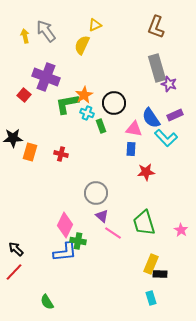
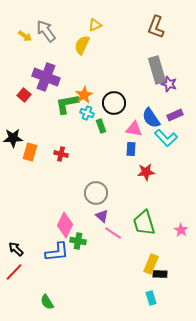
yellow arrow: rotated 136 degrees clockwise
gray rectangle: moved 2 px down
blue L-shape: moved 8 px left
